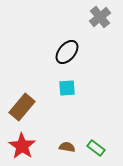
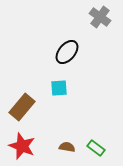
gray cross: rotated 15 degrees counterclockwise
cyan square: moved 8 px left
red star: rotated 12 degrees counterclockwise
